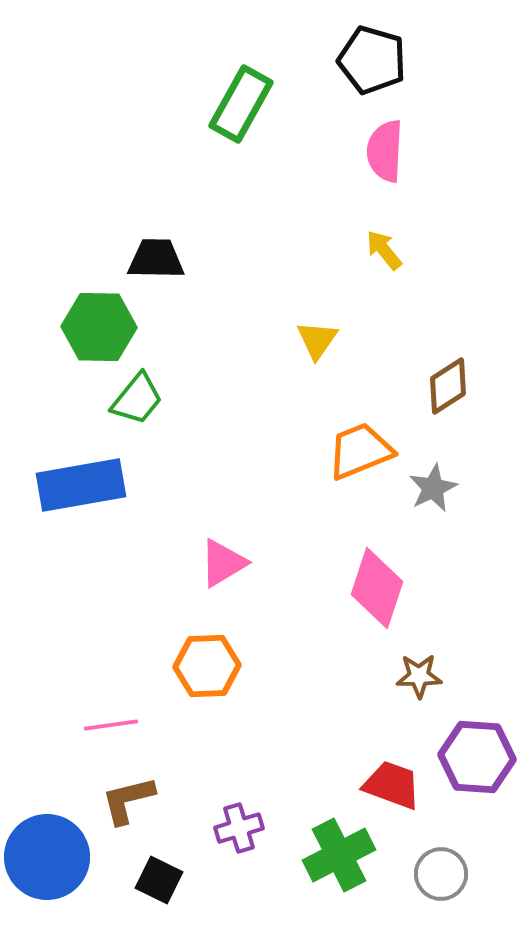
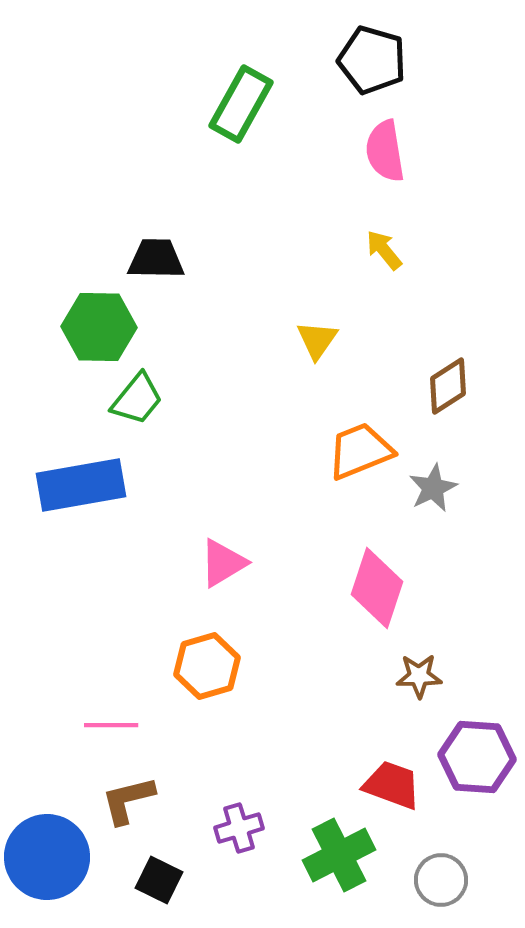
pink semicircle: rotated 12 degrees counterclockwise
orange hexagon: rotated 14 degrees counterclockwise
pink line: rotated 8 degrees clockwise
gray circle: moved 6 px down
